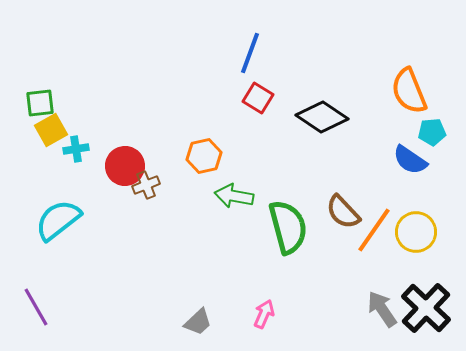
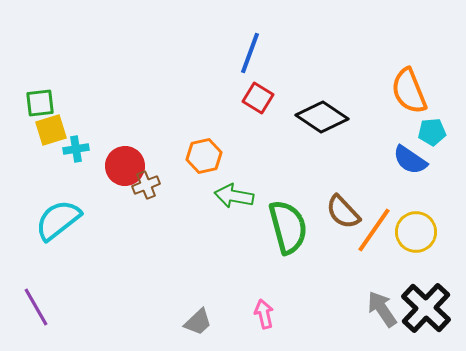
yellow square: rotated 12 degrees clockwise
pink arrow: rotated 36 degrees counterclockwise
